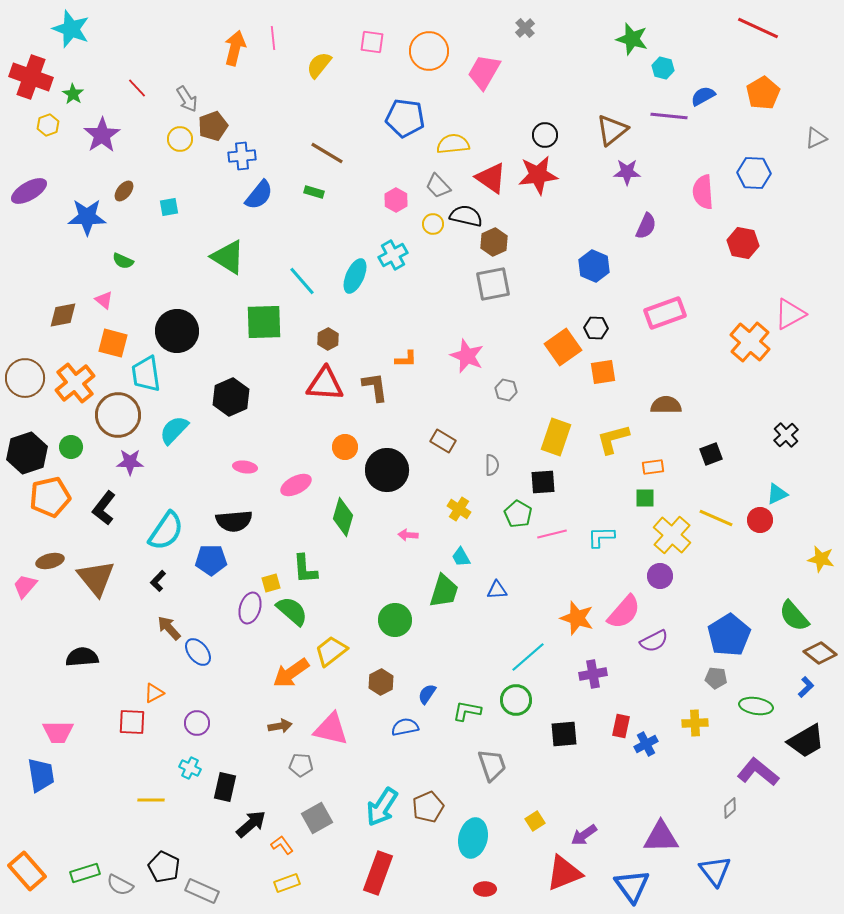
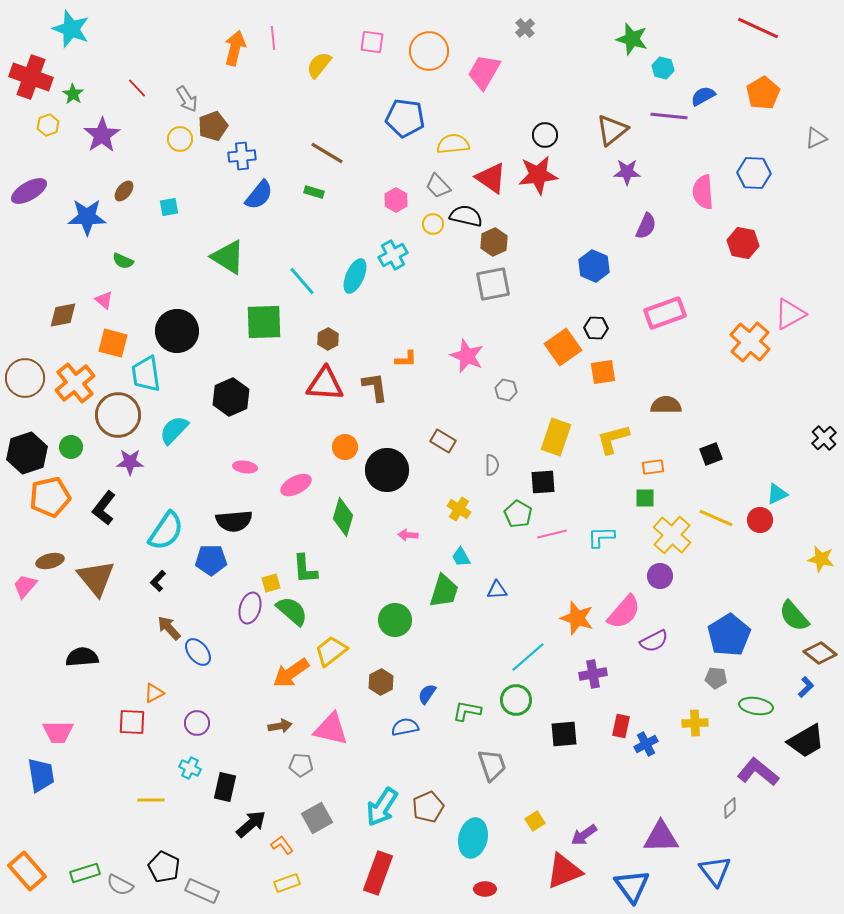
black cross at (786, 435): moved 38 px right, 3 px down
red triangle at (564, 873): moved 2 px up
